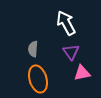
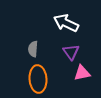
white arrow: rotated 35 degrees counterclockwise
orange ellipse: rotated 12 degrees clockwise
